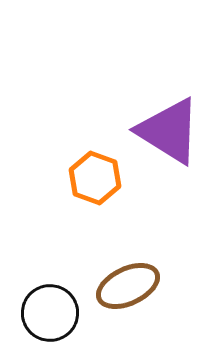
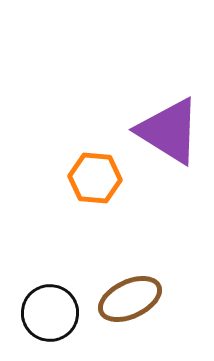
orange hexagon: rotated 15 degrees counterclockwise
brown ellipse: moved 2 px right, 13 px down
